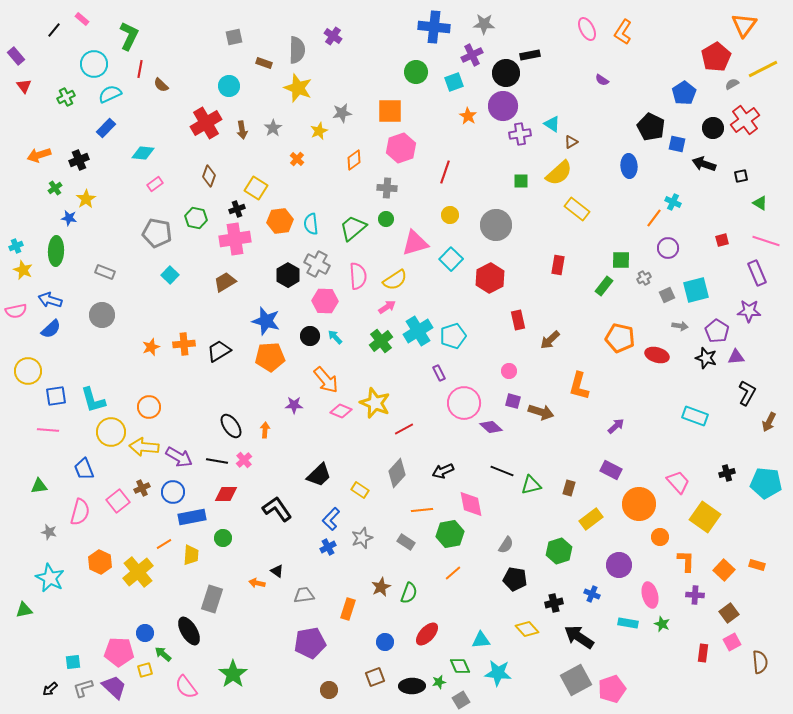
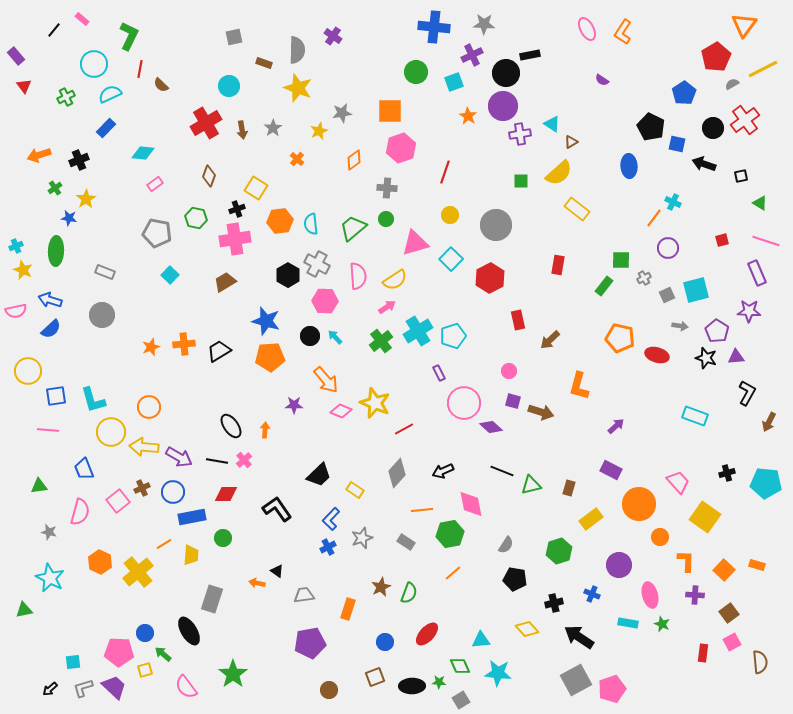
yellow rectangle at (360, 490): moved 5 px left
green star at (439, 682): rotated 16 degrees clockwise
